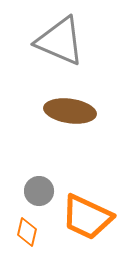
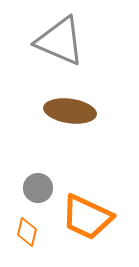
gray circle: moved 1 px left, 3 px up
